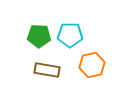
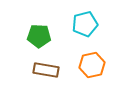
cyan pentagon: moved 15 px right, 11 px up; rotated 15 degrees counterclockwise
brown rectangle: moved 1 px left
